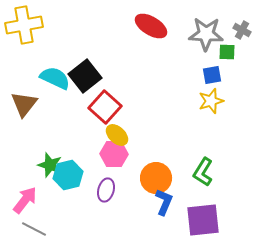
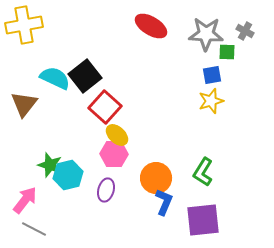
gray cross: moved 3 px right, 1 px down
